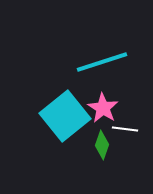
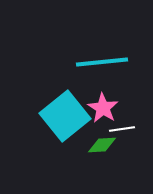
cyan line: rotated 12 degrees clockwise
white line: moved 3 px left; rotated 15 degrees counterclockwise
green diamond: rotated 68 degrees clockwise
